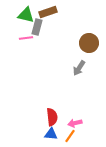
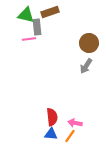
brown rectangle: moved 2 px right
gray rectangle: rotated 21 degrees counterclockwise
pink line: moved 3 px right, 1 px down
gray arrow: moved 7 px right, 2 px up
pink arrow: rotated 24 degrees clockwise
